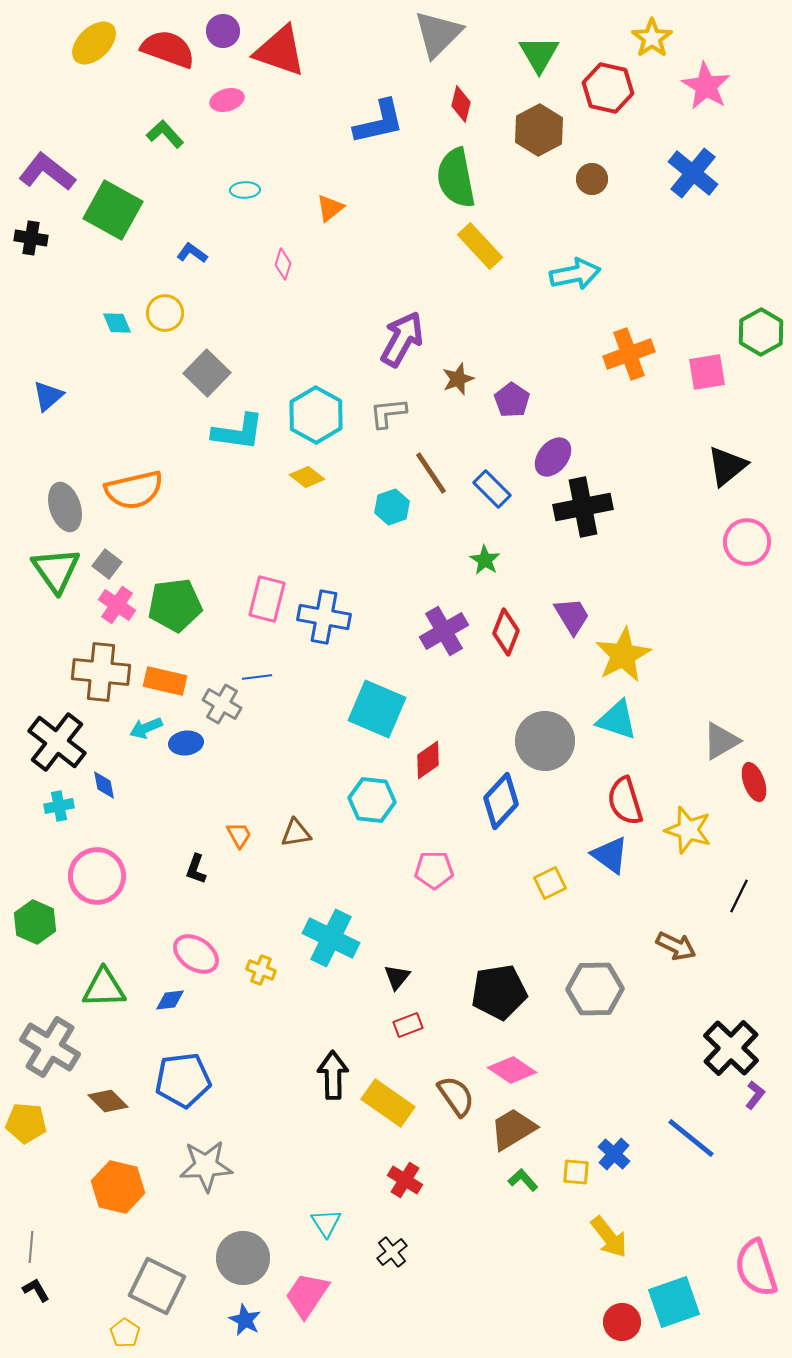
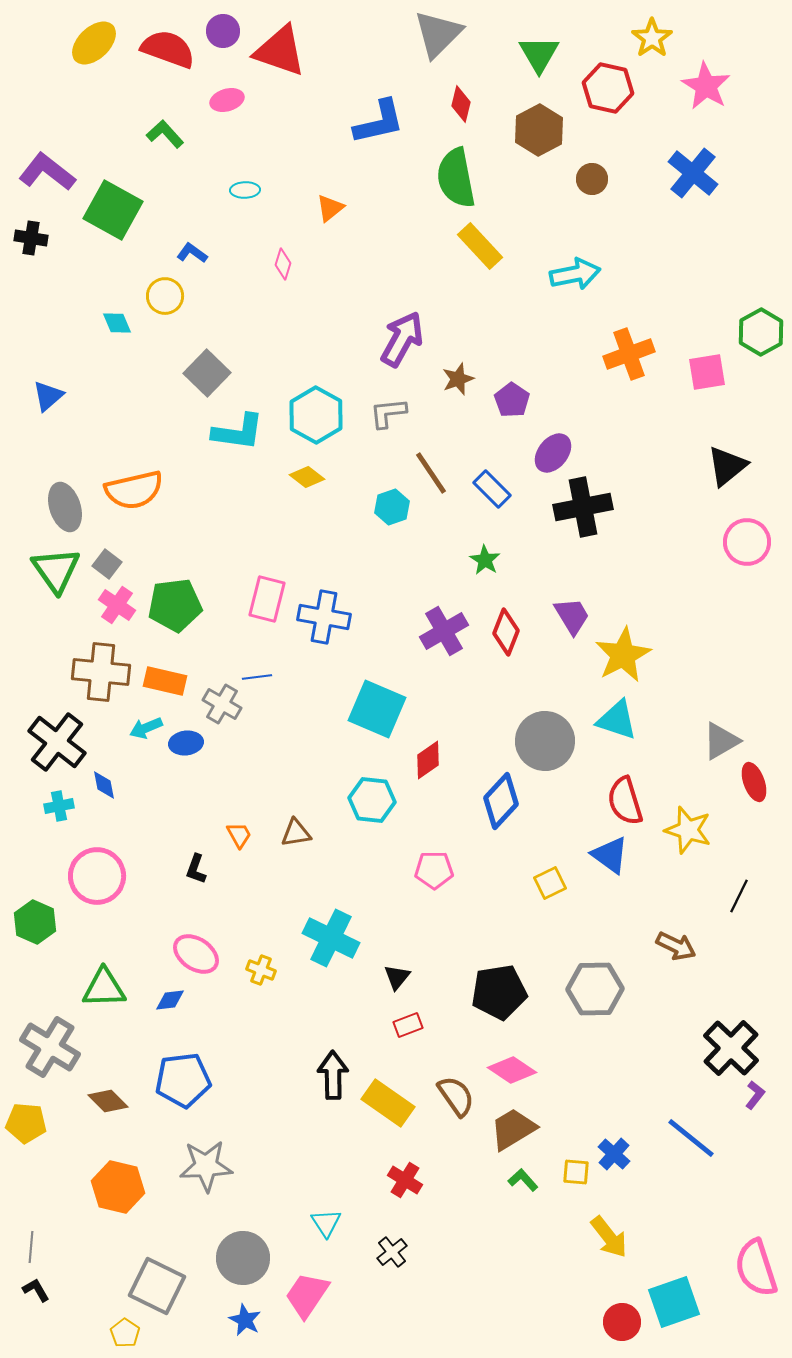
yellow circle at (165, 313): moved 17 px up
purple ellipse at (553, 457): moved 4 px up
